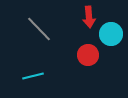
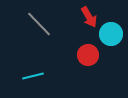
red arrow: rotated 25 degrees counterclockwise
gray line: moved 5 px up
